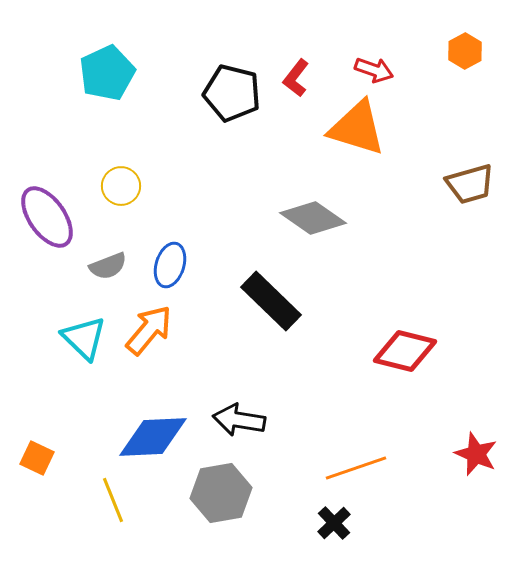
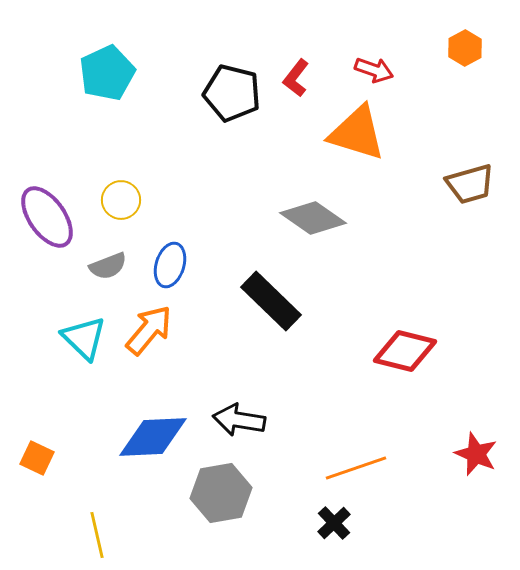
orange hexagon: moved 3 px up
orange triangle: moved 5 px down
yellow circle: moved 14 px down
yellow line: moved 16 px left, 35 px down; rotated 9 degrees clockwise
